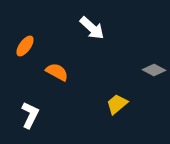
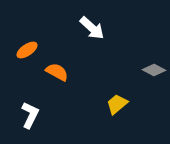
orange ellipse: moved 2 px right, 4 px down; rotated 20 degrees clockwise
